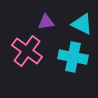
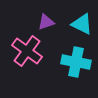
purple triangle: rotated 12 degrees counterclockwise
cyan cross: moved 3 px right, 5 px down
